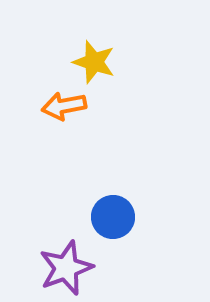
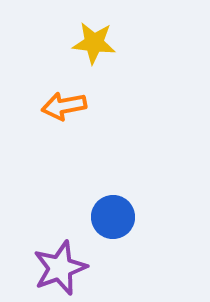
yellow star: moved 19 px up; rotated 12 degrees counterclockwise
purple star: moved 6 px left
